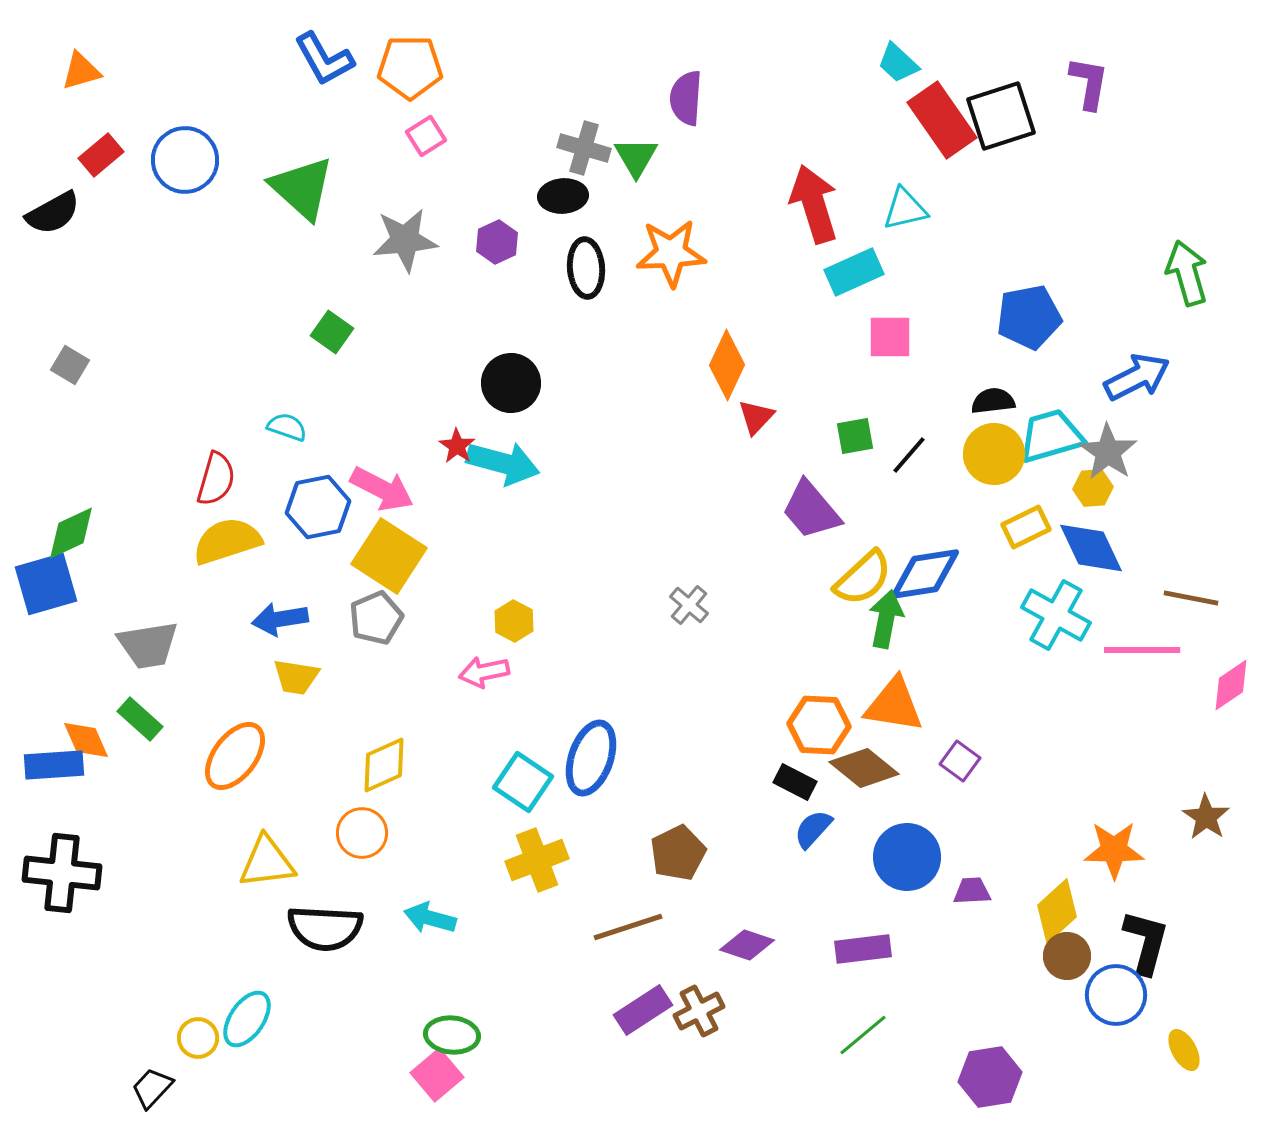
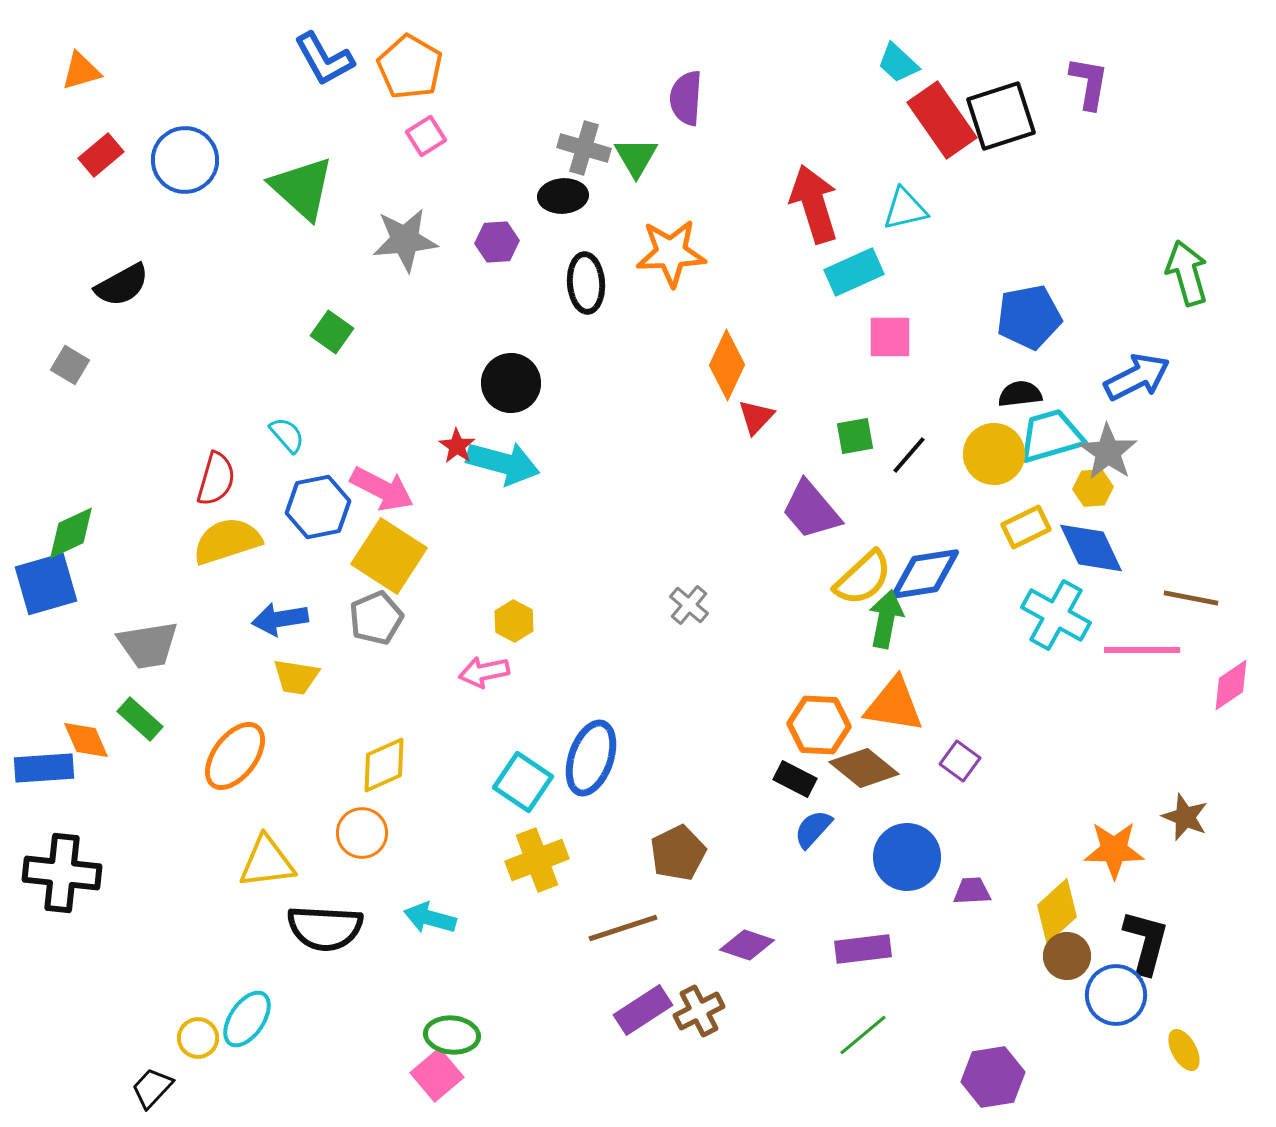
orange pentagon at (410, 67): rotated 30 degrees clockwise
black semicircle at (53, 213): moved 69 px right, 72 px down
purple hexagon at (497, 242): rotated 21 degrees clockwise
black ellipse at (586, 268): moved 15 px down
black semicircle at (993, 401): moved 27 px right, 7 px up
cyan semicircle at (287, 427): moved 8 px down; rotated 30 degrees clockwise
blue rectangle at (54, 765): moved 10 px left, 3 px down
black rectangle at (795, 782): moved 3 px up
brown star at (1206, 817): moved 21 px left; rotated 12 degrees counterclockwise
brown line at (628, 927): moved 5 px left, 1 px down
purple hexagon at (990, 1077): moved 3 px right
